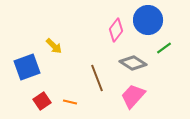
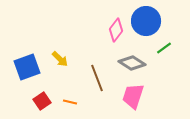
blue circle: moved 2 px left, 1 px down
yellow arrow: moved 6 px right, 13 px down
gray diamond: moved 1 px left
pink trapezoid: rotated 24 degrees counterclockwise
